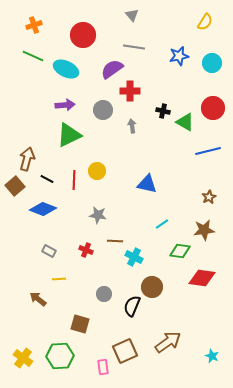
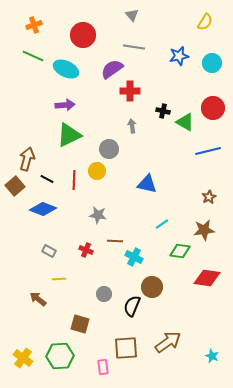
gray circle at (103, 110): moved 6 px right, 39 px down
red diamond at (202, 278): moved 5 px right
brown square at (125, 351): moved 1 px right, 3 px up; rotated 20 degrees clockwise
